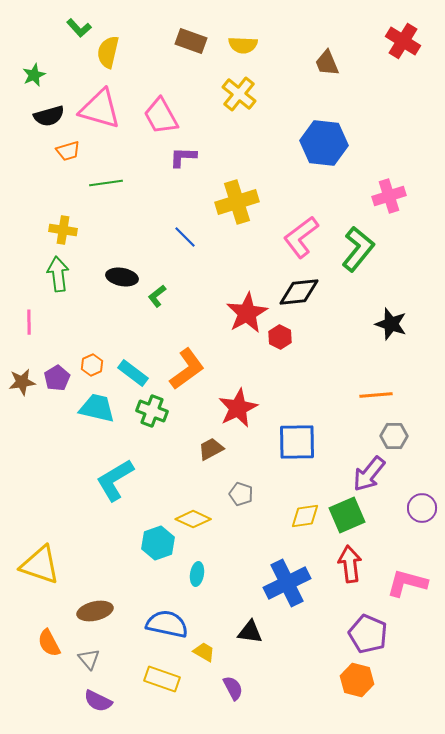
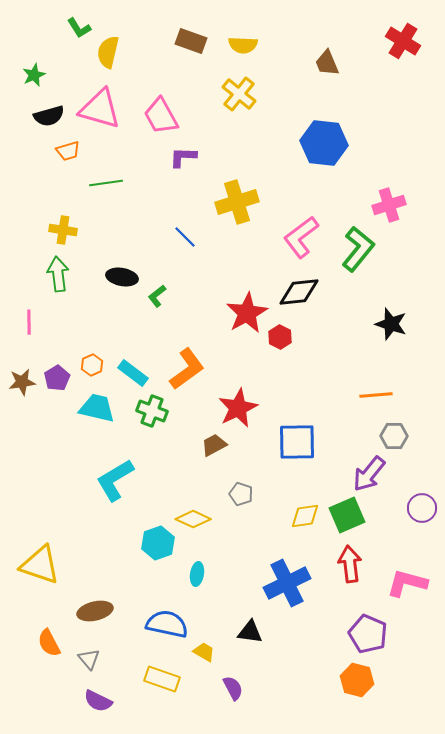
green L-shape at (79, 28): rotated 10 degrees clockwise
pink cross at (389, 196): moved 9 px down
brown trapezoid at (211, 449): moved 3 px right, 4 px up
